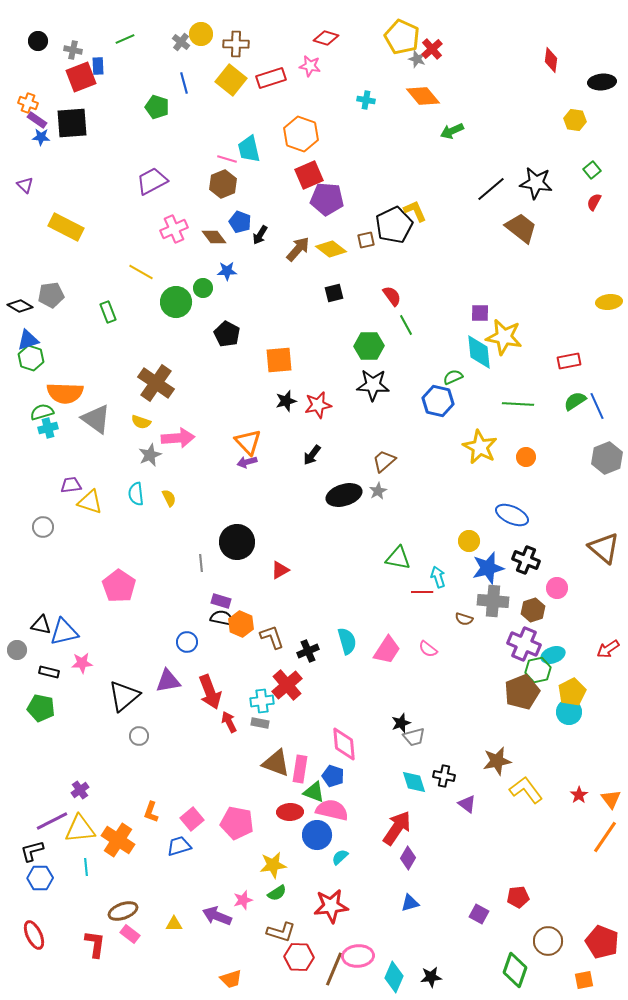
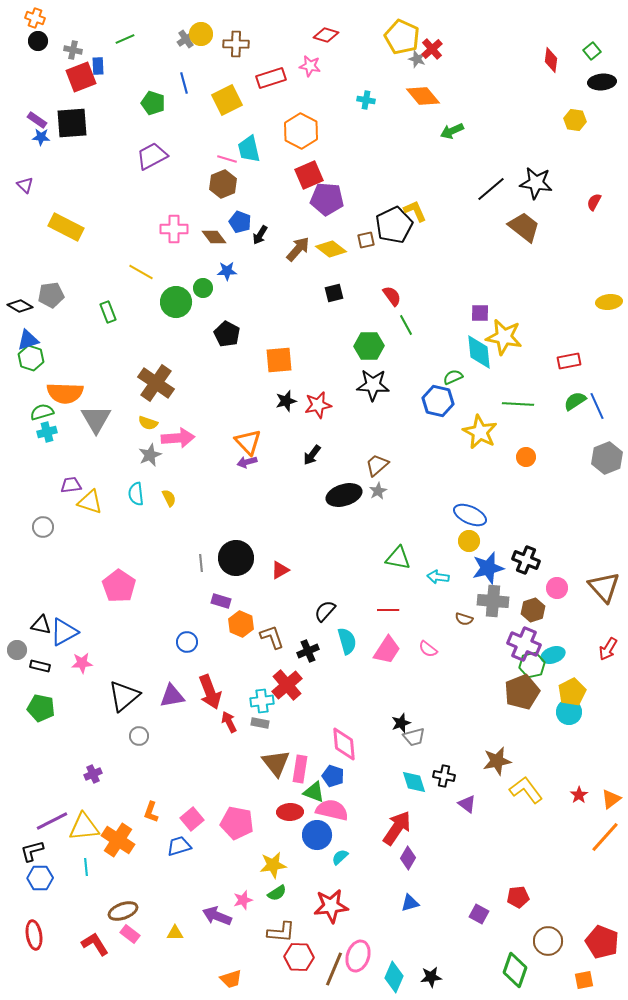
red diamond at (326, 38): moved 3 px up
gray cross at (181, 42): moved 5 px right, 3 px up; rotated 18 degrees clockwise
yellow square at (231, 80): moved 4 px left, 20 px down; rotated 24 degrees clockwise
orange cross at (28, 103): moved 7 px right, 85 px up
green pentagon at (157, 107): moved 4 px left, 4 px up
orange hexagon at (301, 134): moved 3 px up; rotated 8 degrees clockwise
green square at (592, 170): moved 119 px up
purple trapezoid at (152, 181): moved 25 px up
brown trapezoid at (521, 228): moved 3 px right, 1 px up
pink cross at (174, 229): rotated 24 degrees clockwise
gray triangle at (96, 419): rotated 24 degrees clockwise
yellow semicircle at (141, 422): moved 7 px right, 1 px down
cyan cross at (48, 428): moved 1 px left, 4 px down
yellow star at (480, 447): moved 15 px up
brown trapezoid at (384, 461): moved 7 px left, 4 px down
blue ellipse at (512, 515): moved 42 px left
black circle at (237, 542): moved 1 px left, 16 px down
brown triangle at (604, 548): moved 39 px down; rotated 8 degrees clockwise
cyan arrow at (438, 577): rotated 65 degrees counterclockwise
red line at (422, 592): moved 34 px left, 18 px down
black semicircle at (222, 618): moved 103 px right, 7 px up; rotated 60 degrees counterclockwise
blue triangle at (64, 632): rotated 16 degrees counterclockwise
red arrow at (608, 649): rotated 25 degrees counterclockwise
green hexagon at (538, 670): moved 6 px left, 5 px up
black rectangle at (49, 672): moved 9 px left, 6 px up
purple triangle at (168, 681): moved 4 px right, 15 px down
brown triangle at (276, 763): rotated 32 degrees clockwise
purple cross at (80, 790): moved 13 px right, 16 px up; rotated 12 degrees clockwise
orange triangle at (611, 799): rotated 30 degrees clockwise
yellow triangle at (80, 829): moved 4 px right, 2 px up
orange line at (605, 837): rotated 8 degrees clockwise
yellow triangle at (174, 924): moved 1 px right, 9 px down
brown L-shape at (281, 932): rotated 12 degrees counterclockwise
red ellipse at (34, 935): rotated 16 degrees clockwise
red L-shape at (95, 944): rotated 40 degrees counterclockwise
pink ellipse at (358, 956): rotated 68 degrees counterclockwise
